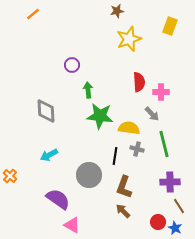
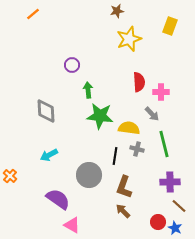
brown line: rotated 14 degrees counterclockwise
